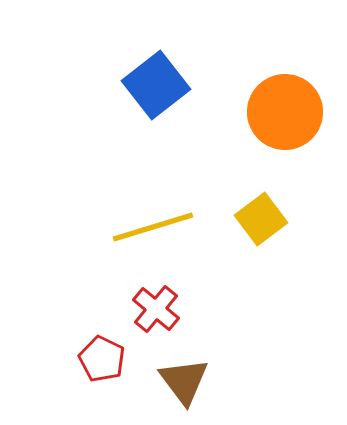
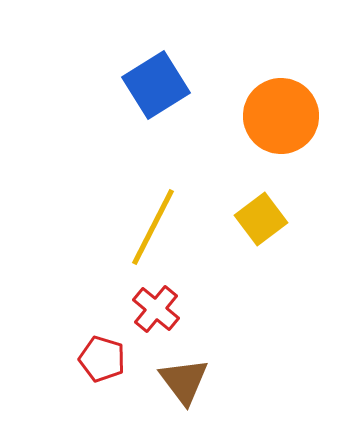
blue square: rotated 6 degrees clockwise
orange circle: moved 4 px left, 4 px down
yellow line: rotated 46 degrees counterclockwise
red pentagon: rotated 9 degrees counterclockwise
